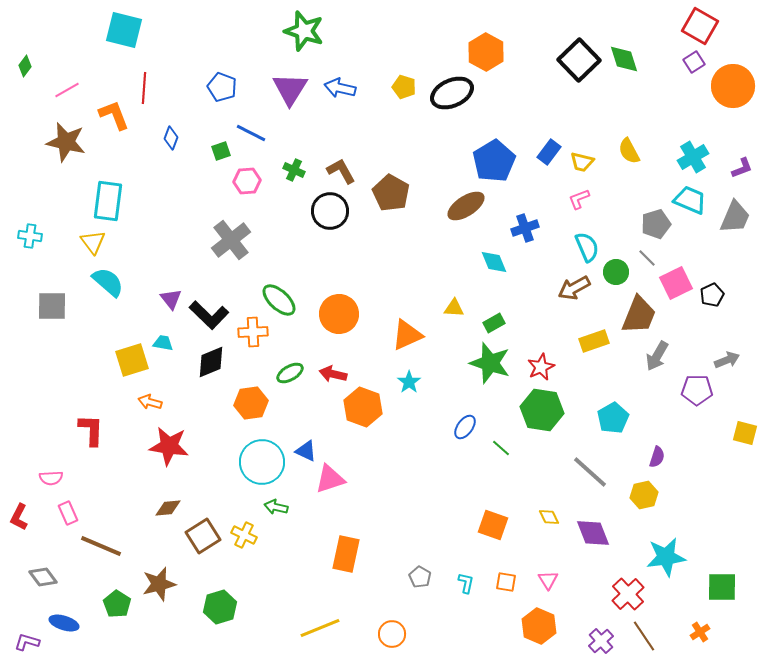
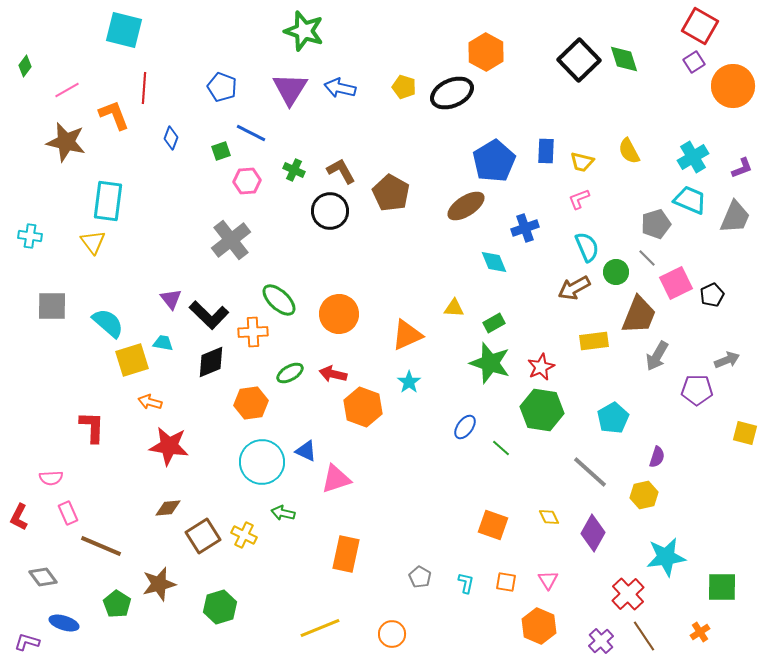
blue rectangle at (549, 152): moved 3 px left, 1 px up; rotated 35 degrees counterclockwise
cyan semicircle at (108, 282): moved 41 px down
yellow rectangle at (594, 341): rotated 12 degrees clockwise
red L-shape at (91, 430): moved 1 px right, 3 px up
pink triangle at (330, 479): moved 6 px right
green arrow at (276, 507): moved 7 px right, 6 px down
purple diamond at (593, 533): rotated 51 degrees clockwise
